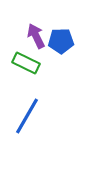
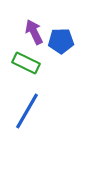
purple arrow: moved 2 px left, 4 px up
blue line: moved 5 px up
